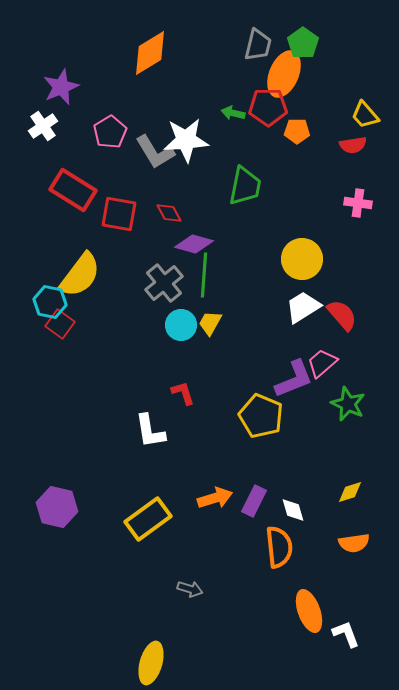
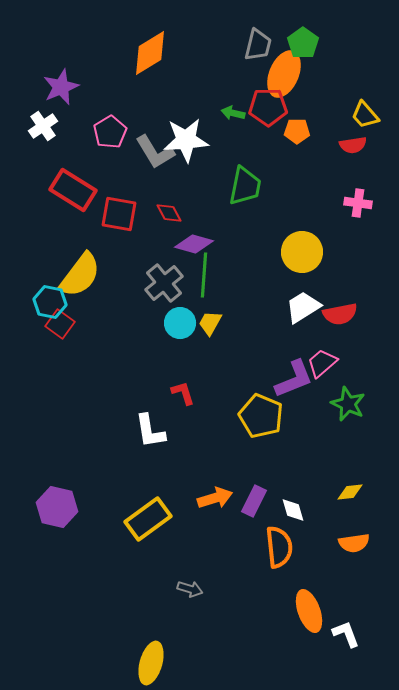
yellow circle at (302, 259): moved 7 px up
red semicircle at (342, 315): moved 2 px left, 1 px up; rotated 120 degrees clockwise
cyan circle at (181, 325): moved 1 px left, 2 px up
yellow diamond at (350, 492): rotated 12 degrees clockwise
